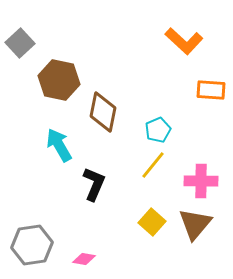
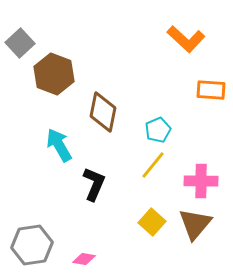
orange L-shape: moved 2 px right, 2 px up
brown hexagon: moved 5 px left, 6 px up; rotated 9 degrees clockwise
